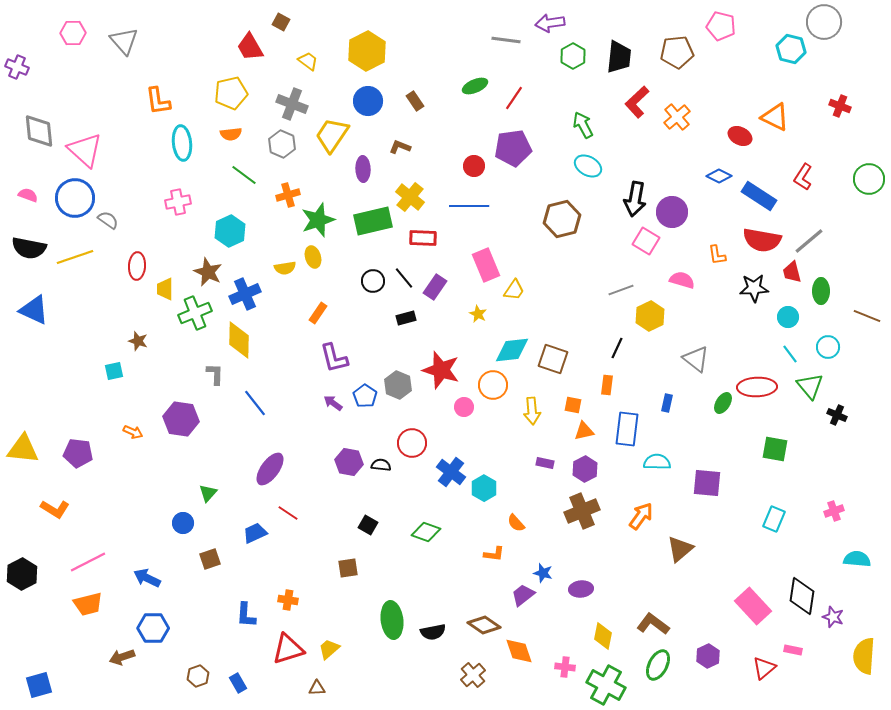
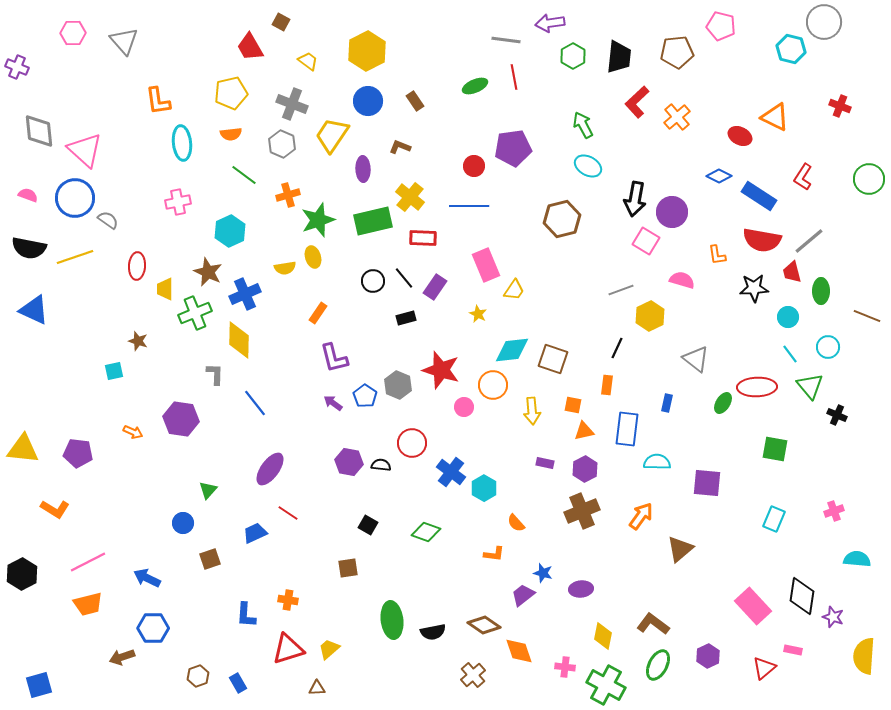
red line at (514, 98): moved 21 px up; rotated 45 degrees counterclockwise
green triangle at (208, 493): moved 3 px up
